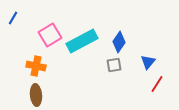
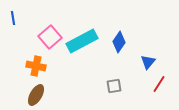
blue line: rotated 40 degrees counterclockwise
pink square: moved 2 px down; rotated 10 degrees counterclockwise
gray square: moved 21 px down
red line: moved 2 px right
brown ellipse: rotated 35 degrees clockwise
